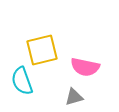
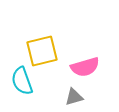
yellow square: moved 1 px down
pink semicircle: rotated 28 degrees counterclockwise
